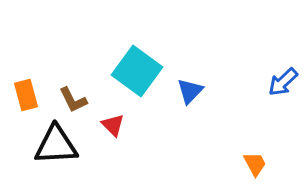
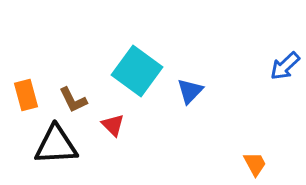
blue arrow: moved 2 px right, 16 px up
